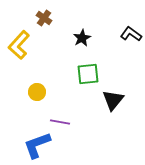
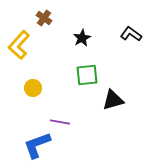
green square: moved 1 px left, 1 px down
yellow circle: moved 4 px left, 4 px up
black triangle: rotated 35 degrees clockwise
